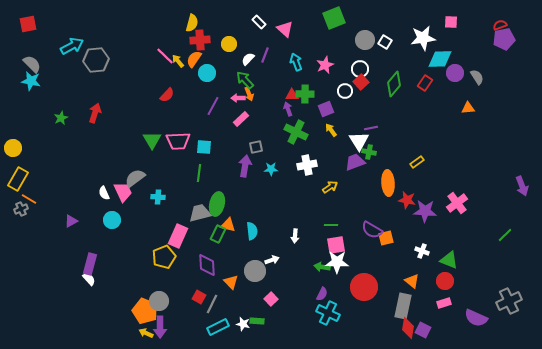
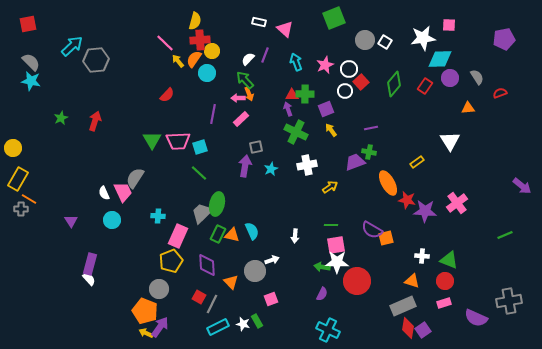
white rectangle at (259, 22): rotated 32 degrees counterclockwise
pink square at (451, 22): moved 2 px left, 3 px down
yellow semicircle at (192, 23): moved 3 px right, 2 px up
red semicircle at (500, 25): moved 68 px down
yellow circle at (229, 44): moved 17 px left, 7 px down
cyan arrow at (72, 46): rotated 15 degrees counterclockwise
pink line at (165, 56): moved 13 px up
gray semicircle at (32, 64): moved 1 px left, 2 px up
white circle at (360, 69): moved 11 px left
purple circle at (455, 73): moved 5 px left, 5 px down
red rectangle at (425, 83): moved 3 px down
purple line at (213, 106): moved 8 px down; rotated 18 degrees counterclockwise
red arrow at (95, 113): moved 8 px down
white triangle at (359, 141): moved 91 px right
cyan square at (204, 147): moved 4 px left; rotated 21 degrees counterclockwise
cyan star at (271, 169): rotated 24 degrees counterclockwise
green line at (199, 173): rotated 54 degrees counterclockwise
gray semicircle at (135, 178): rotated 20 degrees counterclockwise
orange ellipse at (388, 183): rotated 25 degrees counterclockwise
purple arrow at (522, 186): rotated 30 degrees counterclockwise
cyan cross at (158, 197): moved 19 px down
gray cross at (21, 209): rotated 24 degrees clockwise
gray trapezoid at (200, 213): moved 2 px right; rotated 30 degrees counterclockwise
purple triangle at (71, 221): rotated 32 degrees counterclockwise
orange triangle at (228, 225): moved 4 px right, 10 px down
cyan semicircle at (252, 231): rotated 18 degrees counterclockwise
green line at (505, 235): rotated 21 degrees clockwise
white cross at (422, 251): moved 5 px down; rotated 16 degrees counterclockwise
yellow pentagon at (164, 257): moved 7 px right, 4 px down
orange triangle at (412, 281): rotated 21 degrees counterclockwise
red circle at (364, 287): moved 7 px left, 6 px up
pink square at (271, 299): rotated 24 degrees clockwise
gray circle at (159, 301): moved 12 px up
gray cross at (509, 301): rotated 15 degrees clockwise
gray rectangle at (403, 306): rotated 55 degrees clockwise
cyan cross at (328, 313): moved 17 px down
green rectangle at (257, 321): rotated 56 degrees clockwise
purple arrow at (160, 327): rotated 145 degrees counterclockwise
purple square at (423, 330): rotated 28 degrees clockwise
